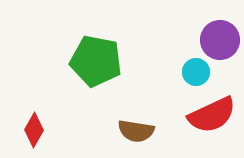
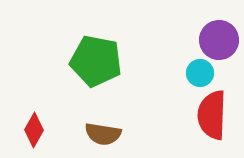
purple circle: moved 1 px left
cyan circle: moved 4 px right, 1 px down
red semicircle: rotated 117 degrees clockwise
brown semicircle: moved 33 px left, 3 px down
